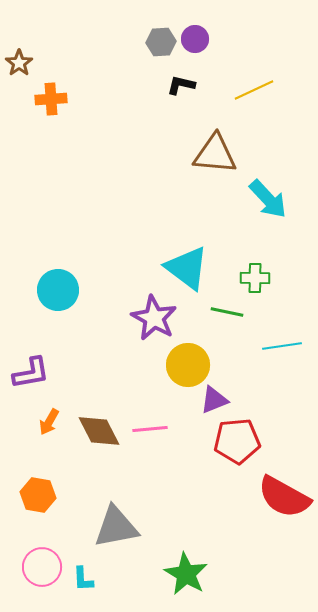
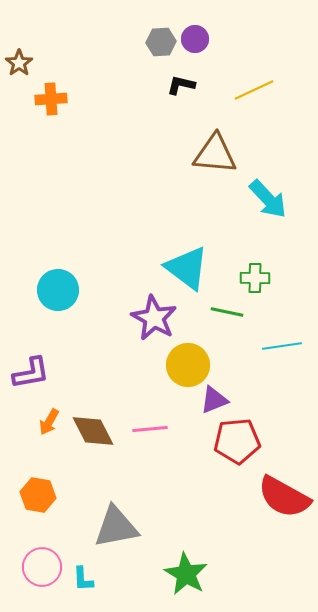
brown diamond: moved 6 px left
